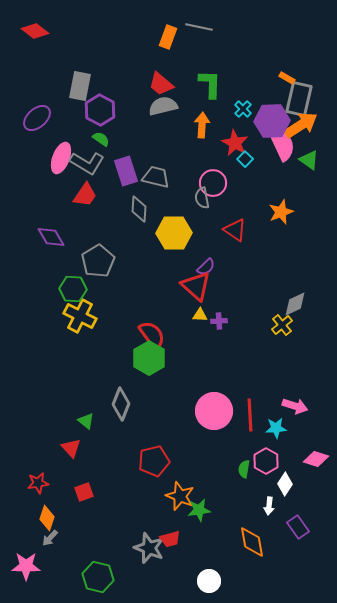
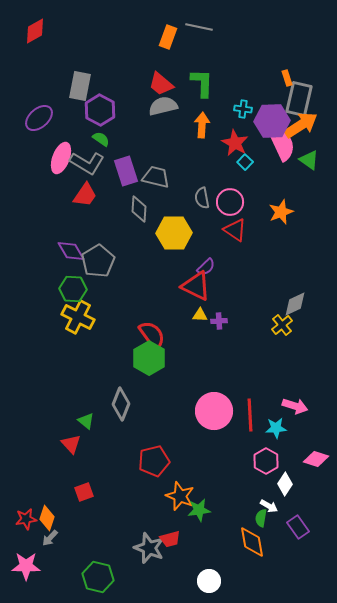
red diamond at (35, 31): rotated 68 degrees counterclockwise
orange rectangle at (287, 78): rotated 42 degrees clockwise
green L-shape at (210, 84): moved 8 px left, 1 px up
cyan cross at (243, 109): rotated 36 degrees counterclockwise
purple ellipse at (37, 118): moved 2 px right
cyan square at (245, 159): moved 3 px down
pink circle at (213, 183): moved 17 px right, 19 px down
purple diamond at (51, 237): moved 20 px right, 14 px down
red triangle at (196, 286): rotated 16 degrees counterclockwise
yellow cross at (80, 316): moved 2 px left, 1 px down
red triangle at (71, 448): moved 4 px up
green semicircle at (244, 469): moved 17 px right, 49 px down
red star at (38, 483): moved 12 px left, 36 px down
white arrow at (269, 506): rotated 66 degrees counterclockwise
